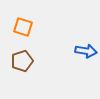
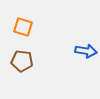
brown pentagon: rotated 25 degrees clockwise
